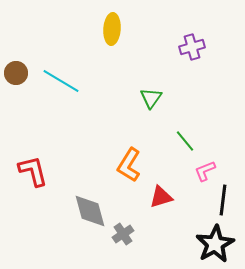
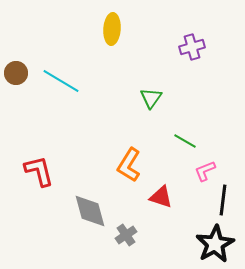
green line: rotated 20 degrees counterclockwise
red L-shape: moved 6 px right
red triangle: rotated 35 degrees clockwise
gray cross: moved 3 px right, 1 px down
